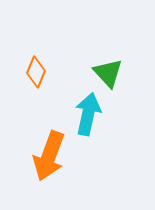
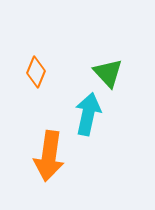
orange arrow: rotated 12 degrees counterclockwise
